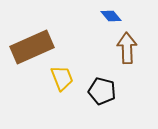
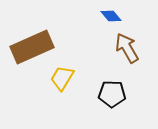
brown arrow: rotated 28 degrees counterclockwise
yellow trapezoid: rotated 128 degrees counterclockwise
black pentagon: moved 10 px right, 3 px down; rotated 12 degrees counterclockwise
